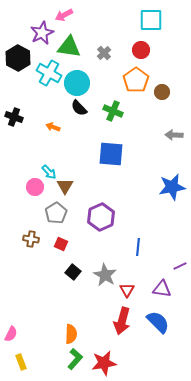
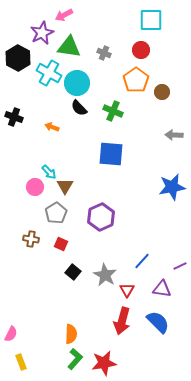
gray cross: rotated 24 degrees counterclockwise
orange arrow: moved 1 px left
blue line: moved 4 px right, 14 px down; rotated 36 degrees clockwise
